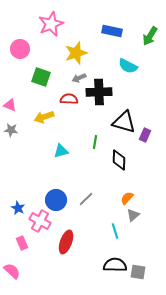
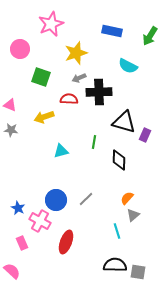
green line: moved 1 px left
cyan line: moved 2 px right
